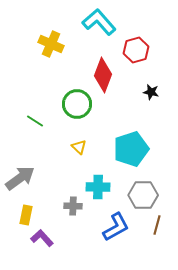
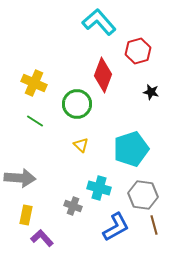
yellow cross: moved 17 px left, 39 px down
red hexagon: moved 2 px right, 1 px down
yellow triangle: moved 2 px right, 2 px up
gray arrow: rotated 40 degrees clockwise
cyan cross: moved 1 px right, 1 px down; rotated 15 degrees clockwise
gray hexagon: rotated 8 degrees clockwise
gray cross: rotated 18 degrees clockwise
brown line: moved 3 px left; rotated 30 degrees counterclockwise
